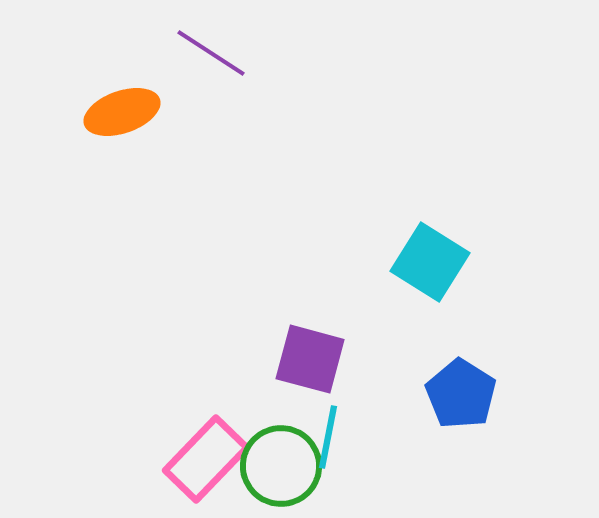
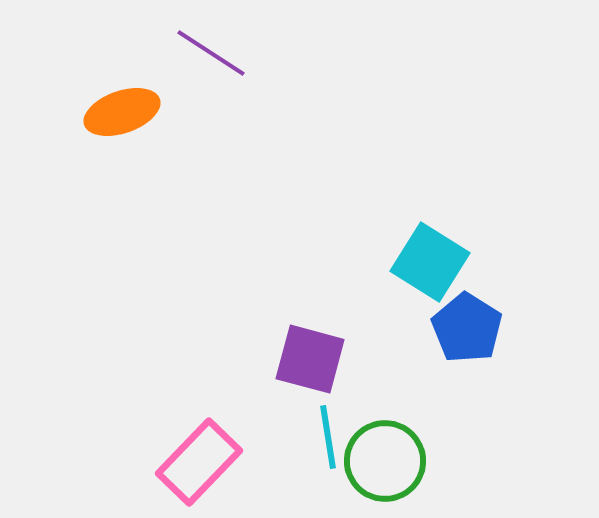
blue pentagon: moved 6 px right, 66 px up
cyan line: rotated 20 degrees counterclockwise
pink rectangle: moved 7 px left, 3 px down
green circle: moved 104 px right, 5 px up
